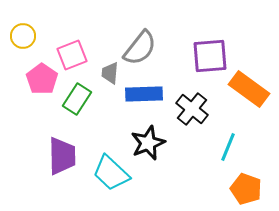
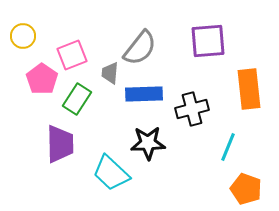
purple square: moved 2 px left, 15 px up
orange rectangle: rotated 48 degrees clockwise
black cross: rotated 36 degrees clockwise
black star: rotated 20 degrees clockwise
purple trapezoid: moved 2 px left, 12 px up
